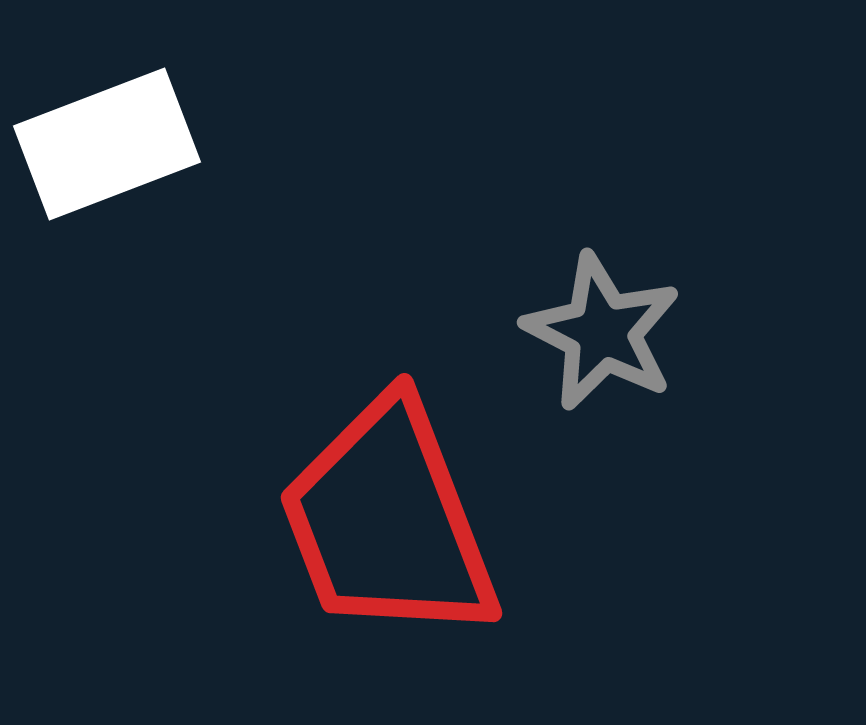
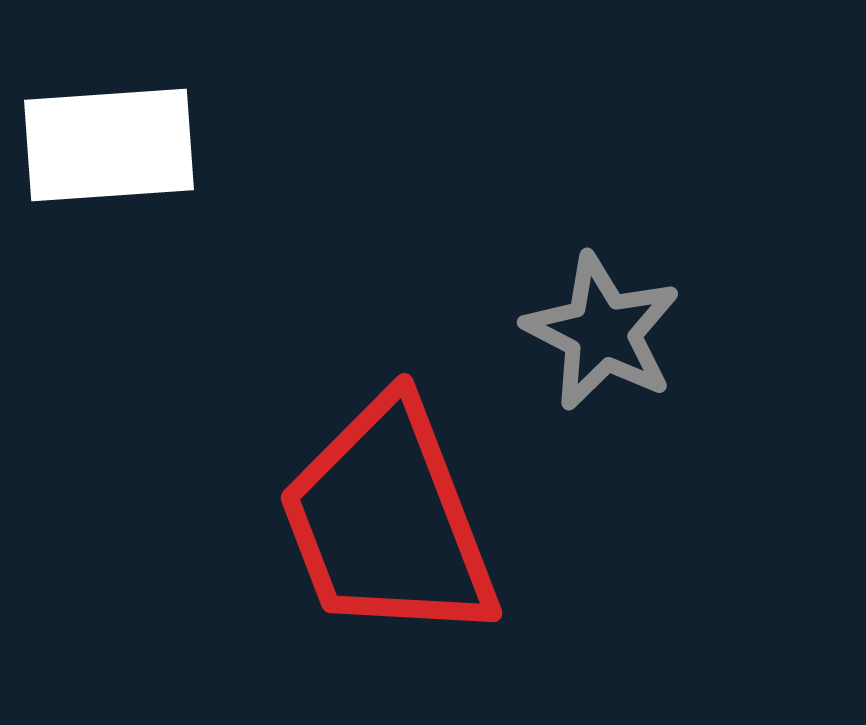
white rectangle: moved 2 px right, 1 px down; rotated 17 degrees clockwise
